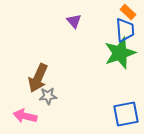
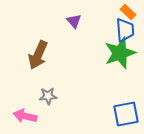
brown arrow: moved 23 px up
